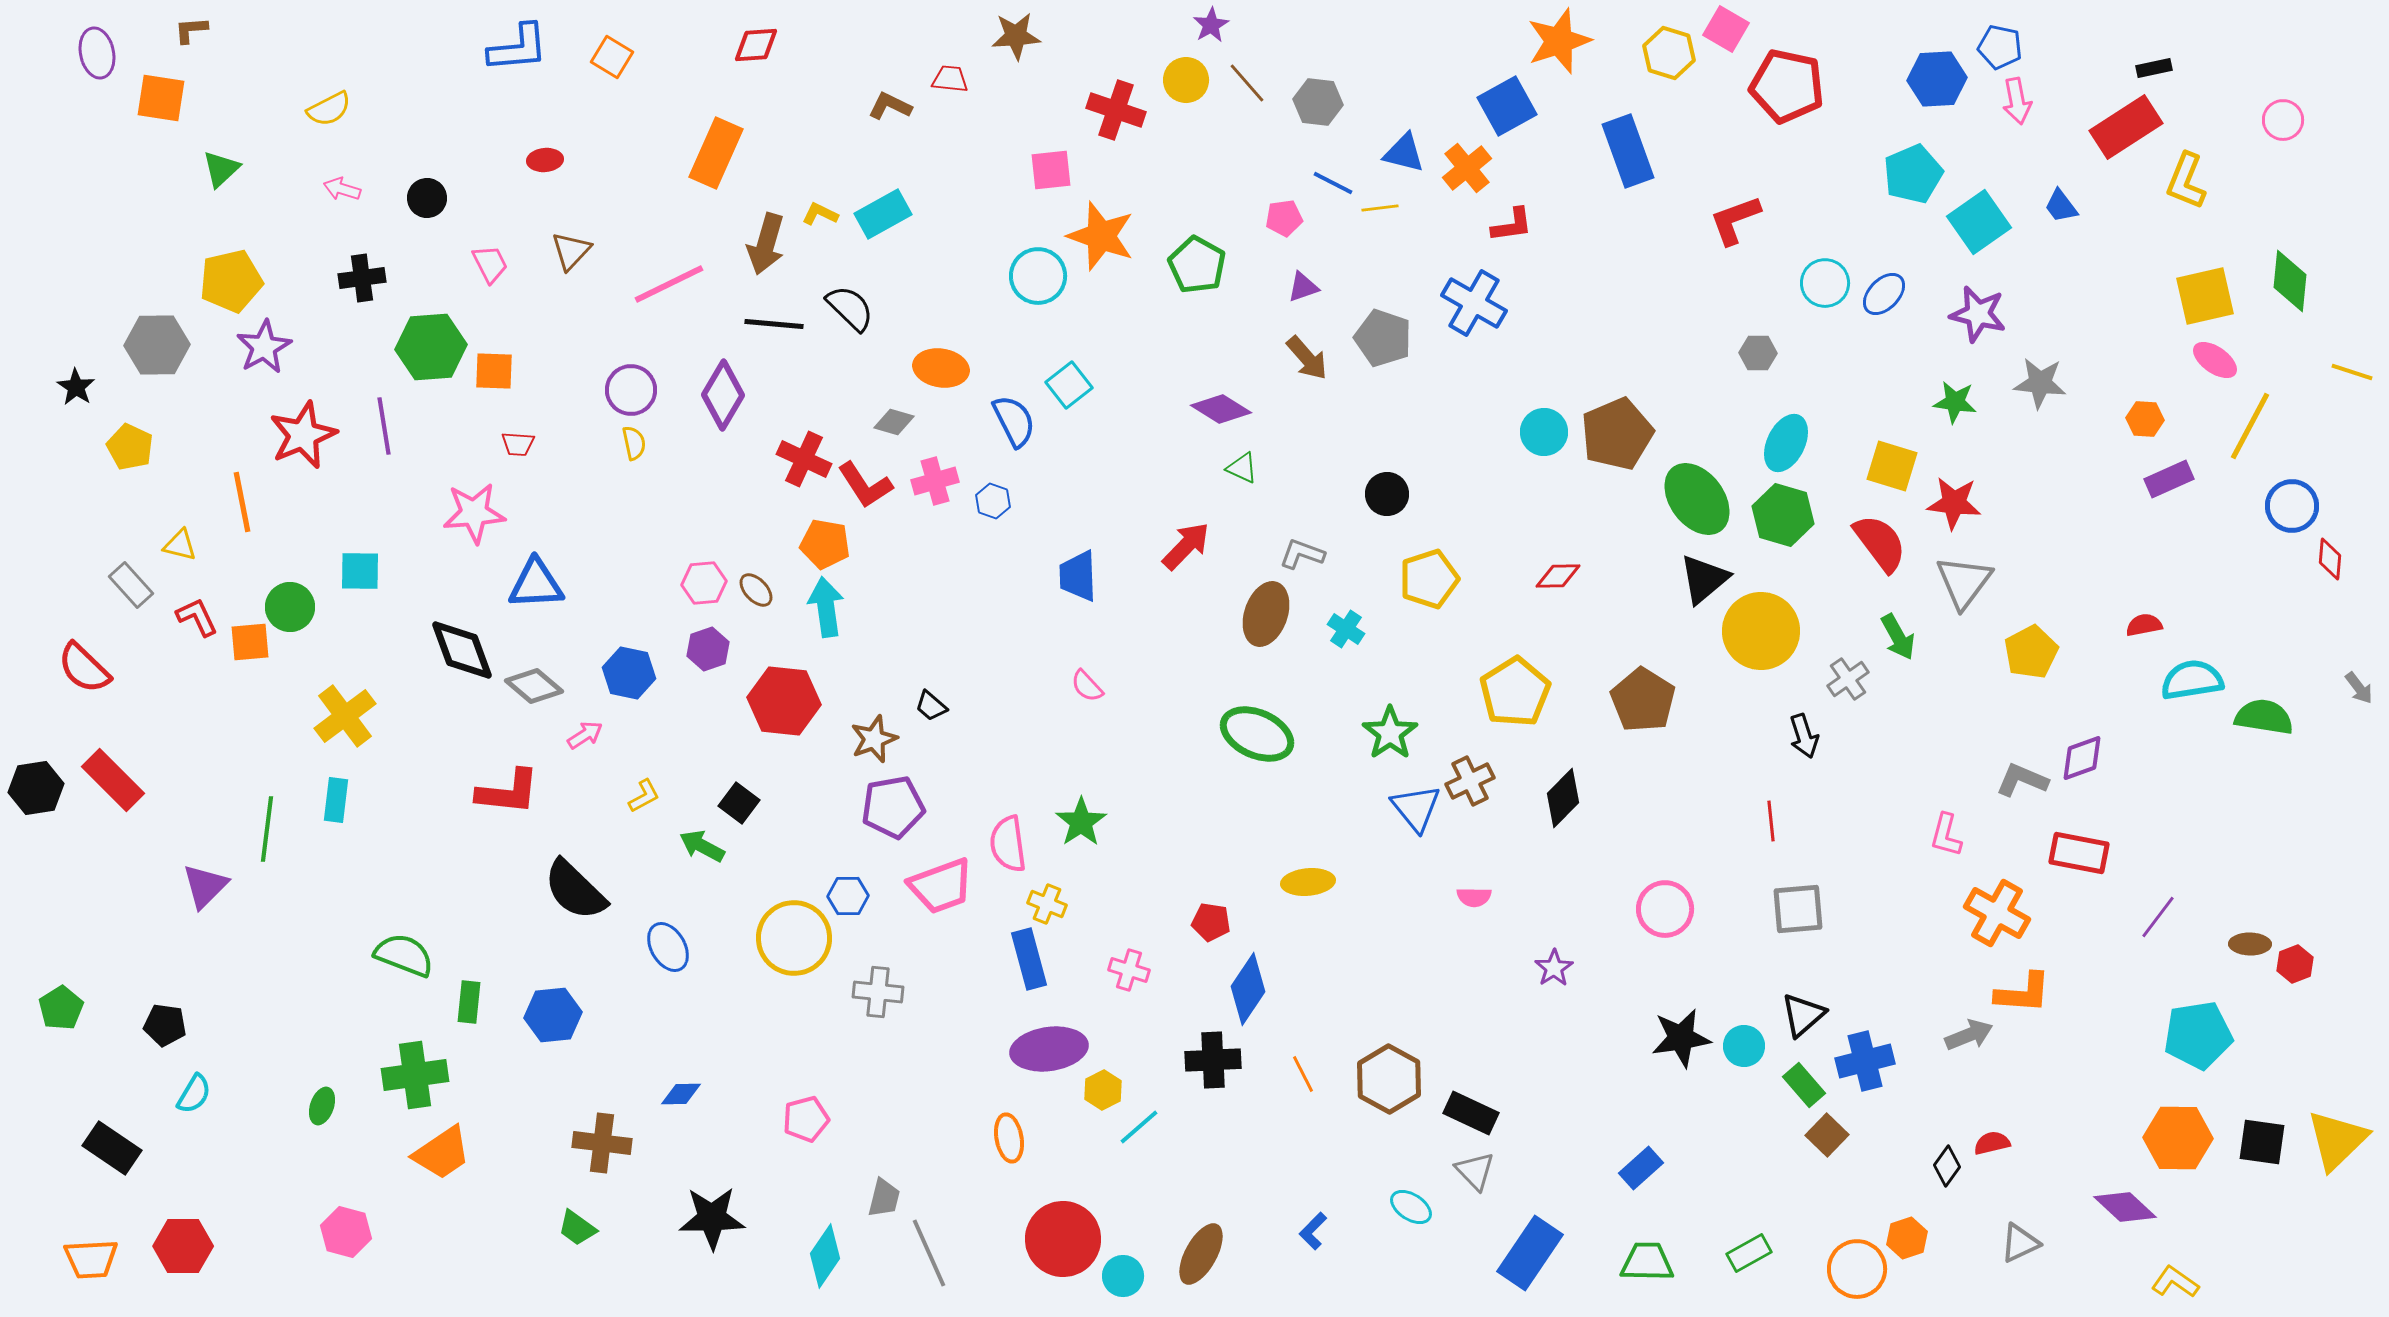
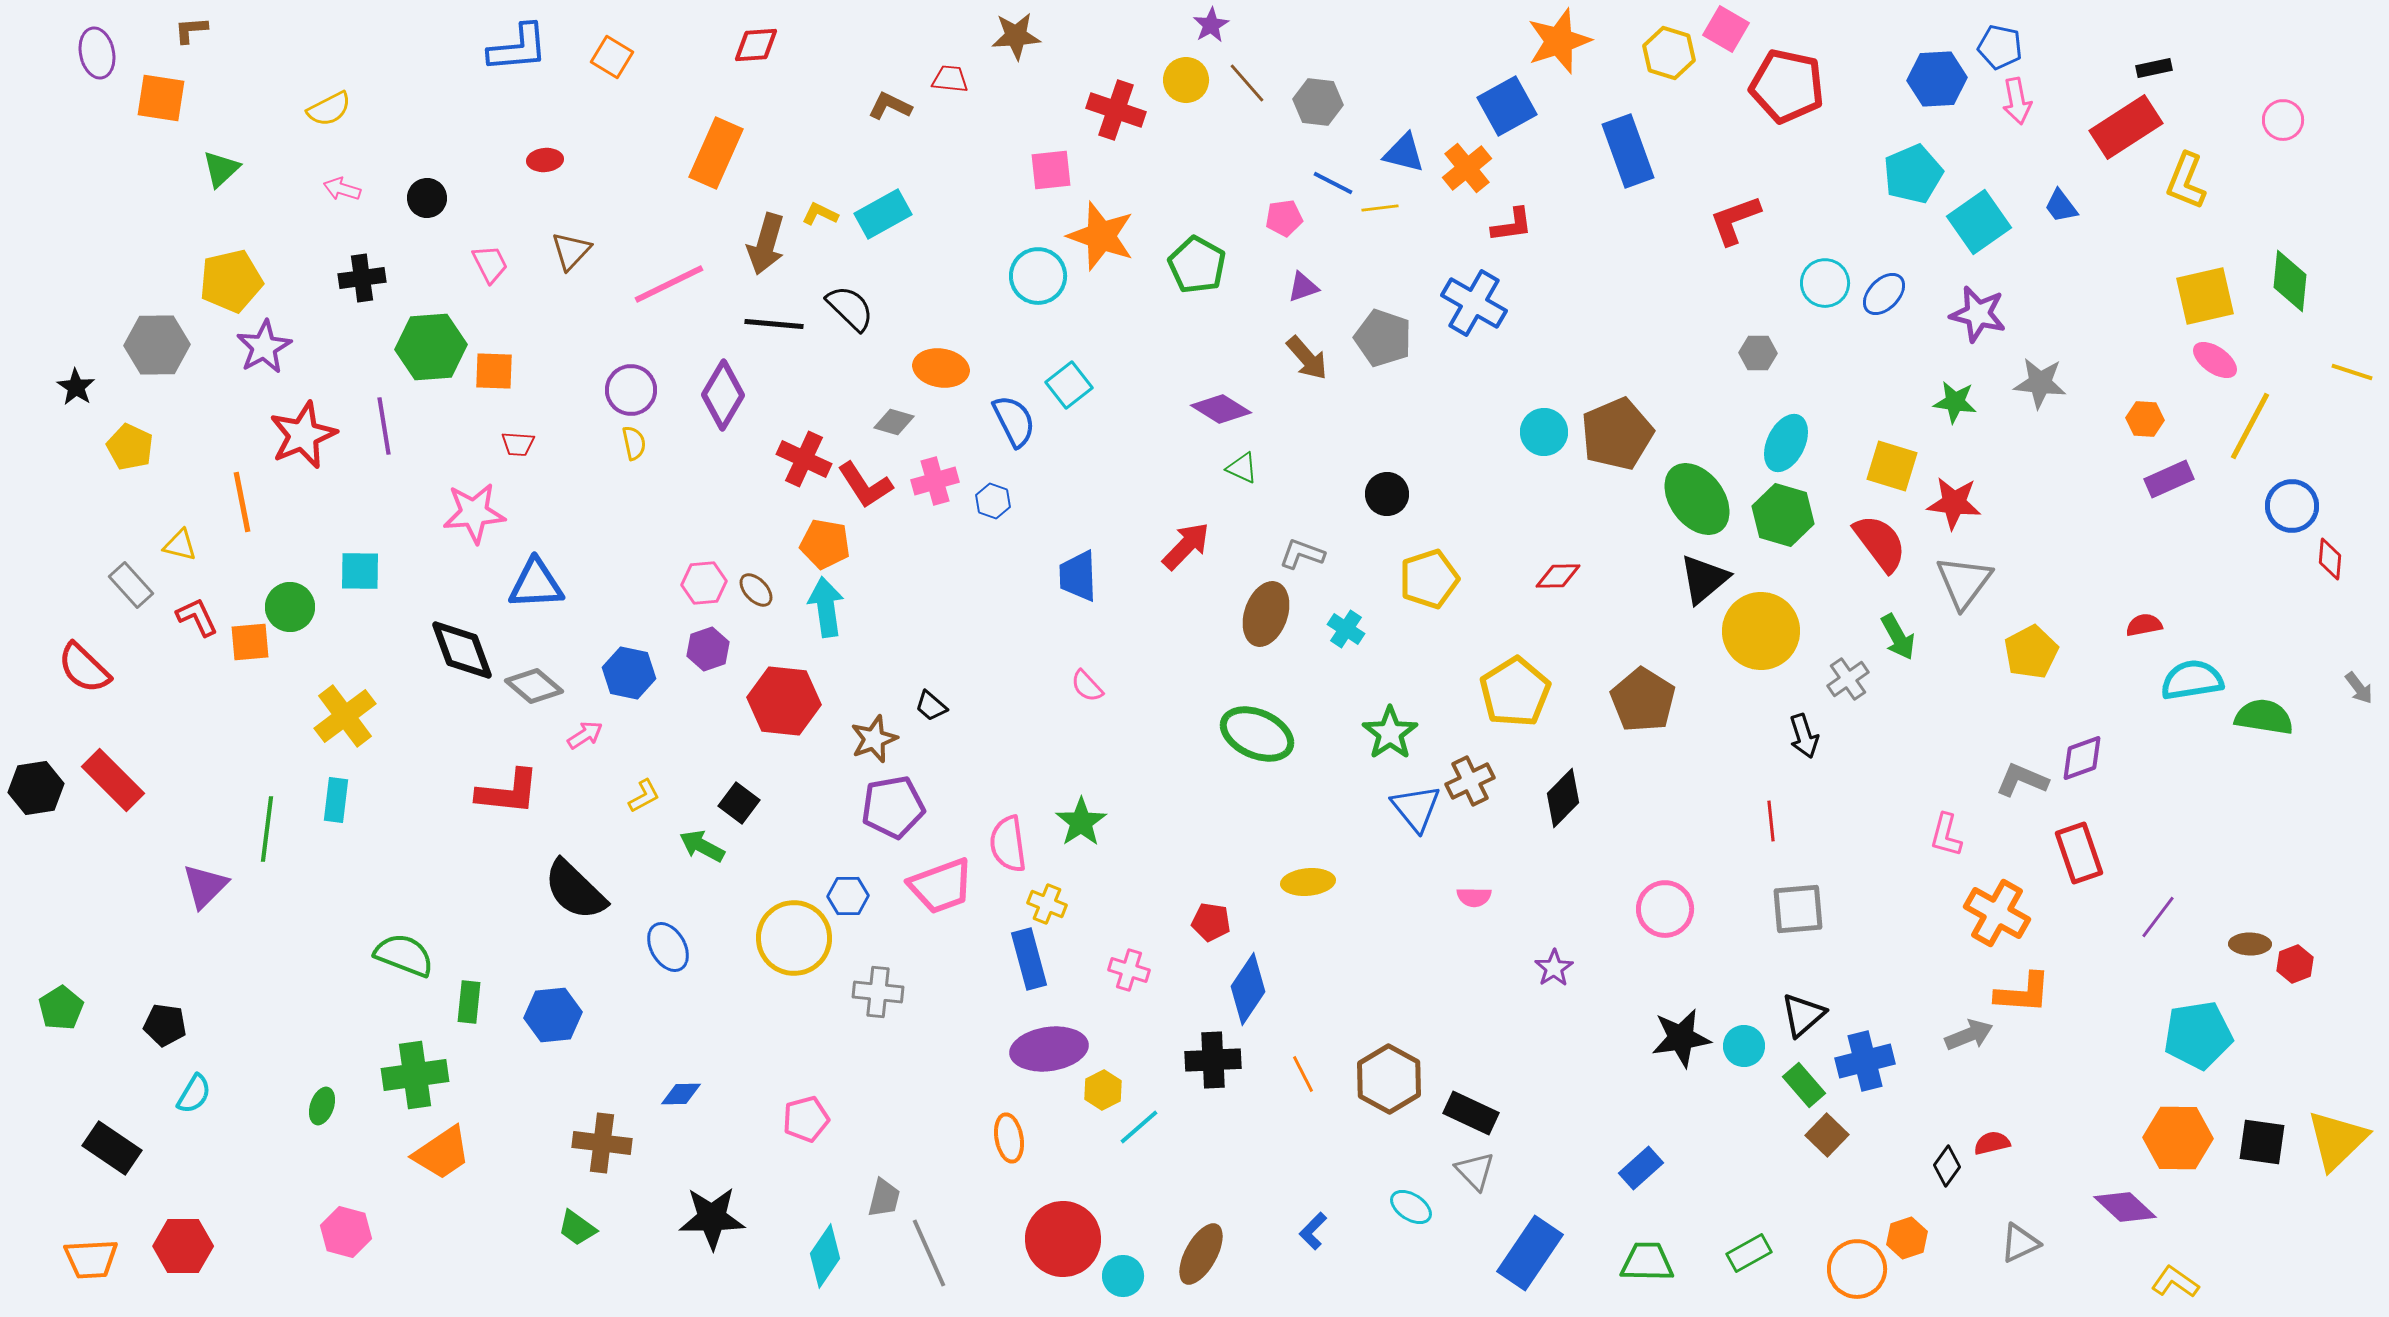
red rectangle at (2079, 853): rotated 60 degrees clockwise
